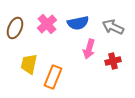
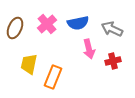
gray arrow: moved 1 px left, 2 px down
pink arrow: rotated 30 degrees counterclockwise
